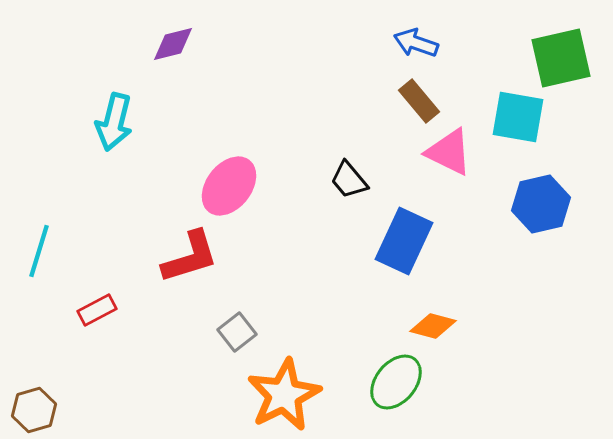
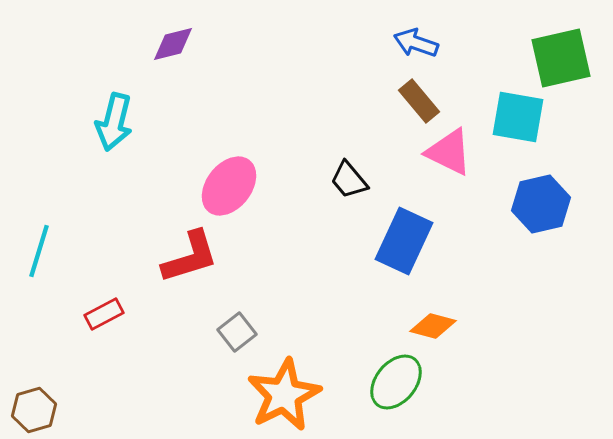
red rectangle: moved 7 px right, 4 px down
